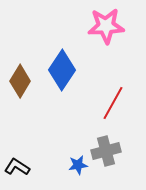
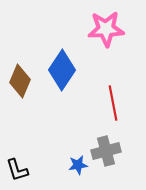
pink star: moved 3 px down
brown diamond: rotated 8 degrees counterclockwise
red line: rotated 40 degrees counterclockwise
black L-shape: moved 3 px down; rotated 140 degrees counterclockwise
